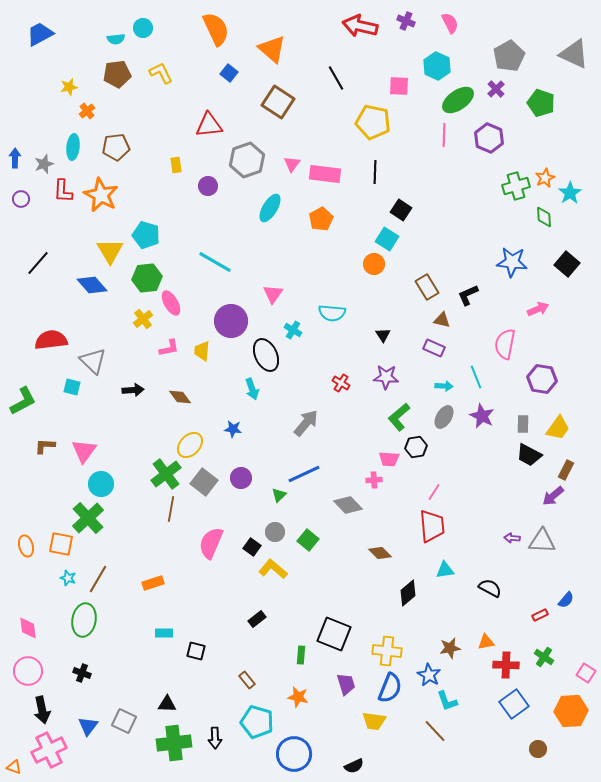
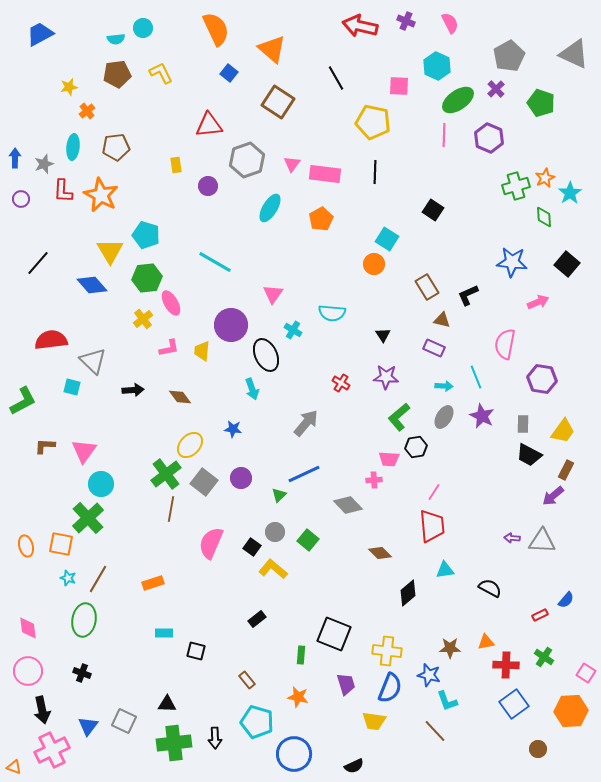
black square at (401, 210): moved 32 px right
pink arrow at (538, 309): moved 7 px up
purple circle at (231, 321): moved 4 px down
yellow trapezoid at (558, 428): moved 5 px right, 3 px down
brown star at (450, 648): rotated 10 degrees clockwise
blue star at (429, 675): rotated 15 degrees counterclockwise
pink cross at (49, 750): moved 3 px right
